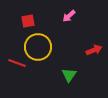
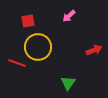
green triangle: moved 1 px left, 8 px down
